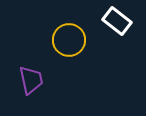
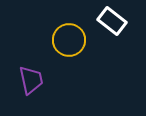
white rectangle: moved 5 px left
